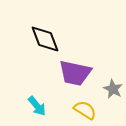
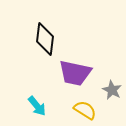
black diamond: rotated 28 degrees clockwise
gray star: moved 1 px left, 1 px down
